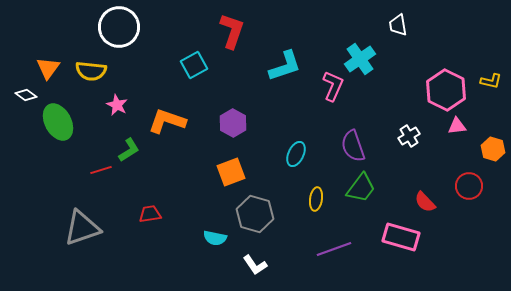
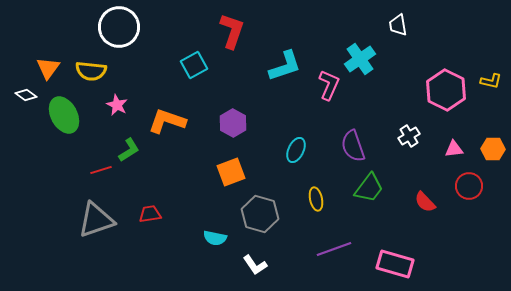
pink L-shape: moved 4 px left, 1 px up
green ellipse: moved 6 px right, 7 px up
pink triangle: moved 3 px left, 23 px down
orange hexagon: rotated 15 degrees counterclockwise
cyan ellipse: moved 4 px up
green trapezoid: moved 8 px right
yellow ellipse: rotated 20 degrees counterclockwise
gray hexagon: moved 5 px right
gray triangle: moved 14 px right, 8 px up
pink rectangle: moved 6 px left, 27 px down
